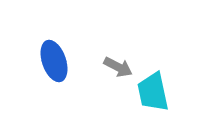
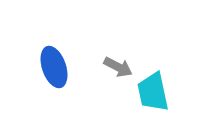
blue ellipse: moved 6 px down
